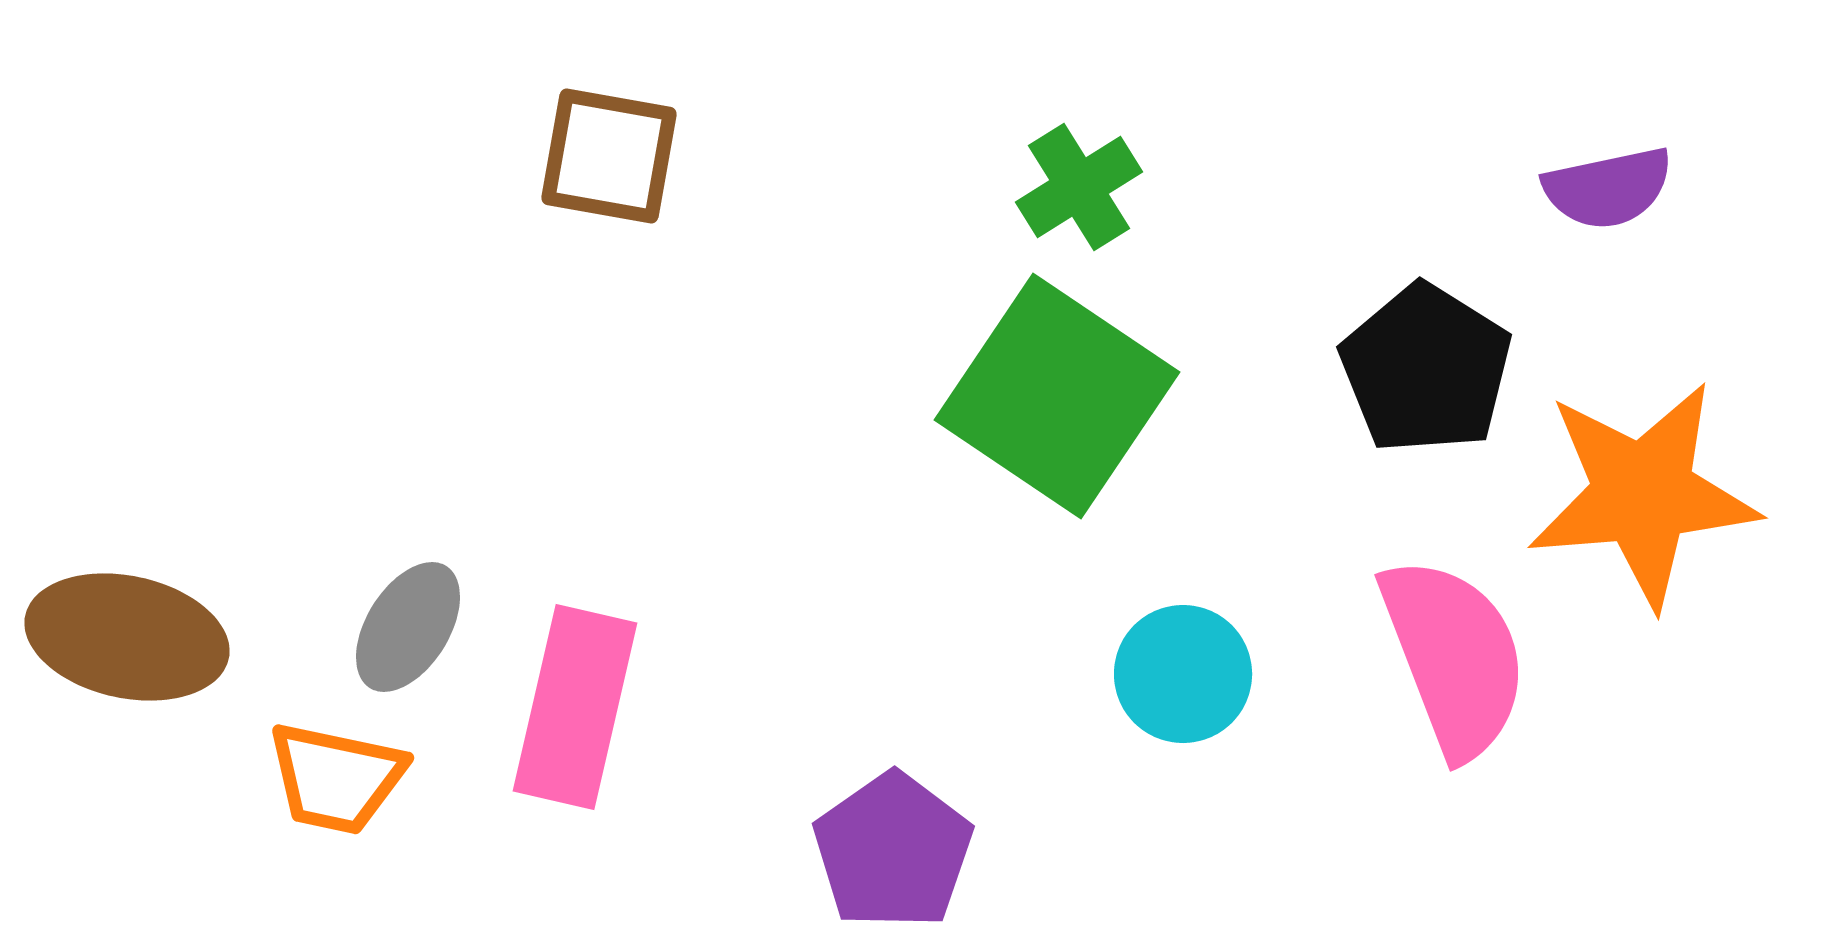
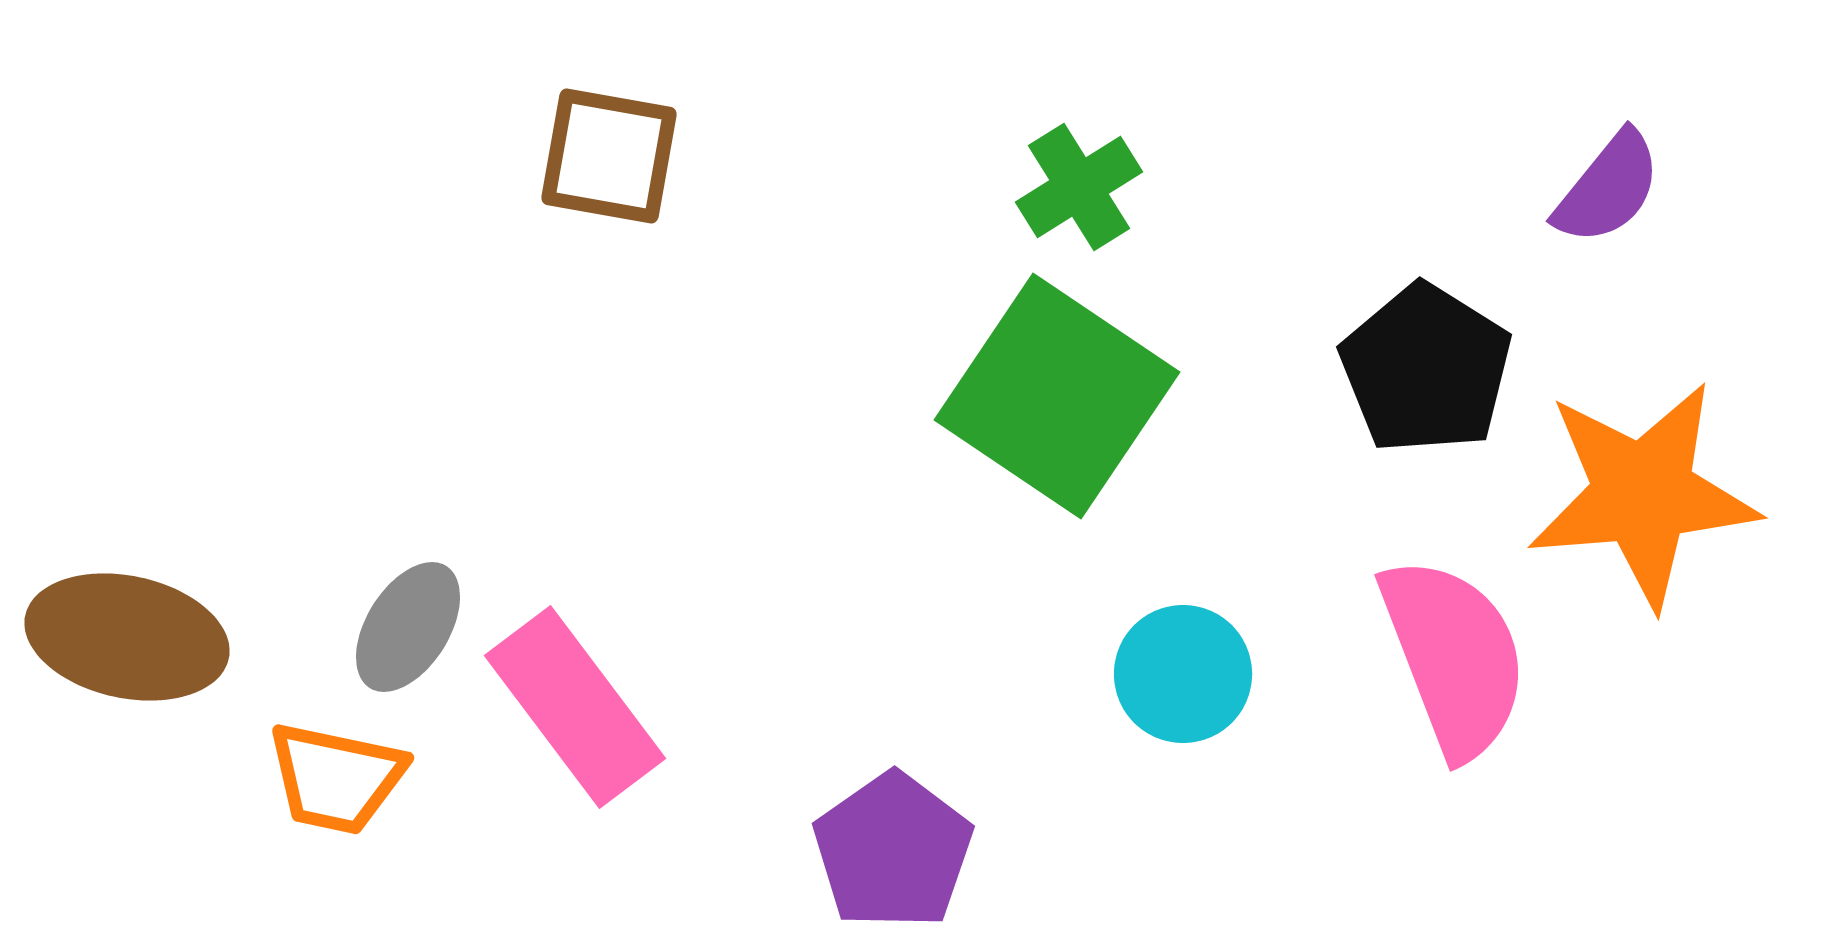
purple semicircle: rotated 39 degrees counterclockwise
pink rectangle: rotated 50 degrees counterclockwise
